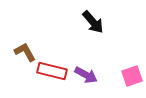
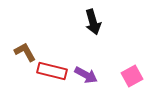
black arrow: rotated 25 degrees clockwise
pink square: rotated 10 degrees counterclockwise
